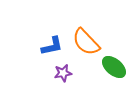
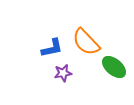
blue L-shape: moved 2 px down
